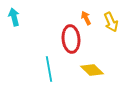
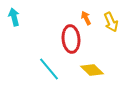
cyan line: rotated 30 degrees counterclockwise
